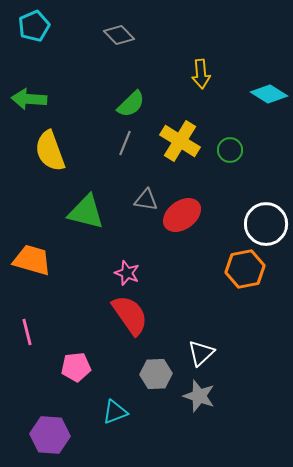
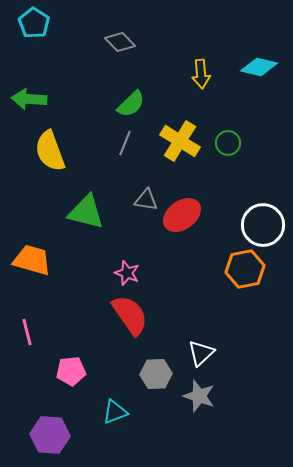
cyan pentagon: moved 3 px up; rotated 16 degrees counterclockwise
gray diamond: moved 1 px right, 7 px down
cyan diamond: moved 10 px left, 27 px up; rotated 18 degrees counterclockwise
green circle: moved 2 px left, 7 px up
white circle: moved 3 px left, 1 px down
pink pentagon: moved 5 px left, 4 px down
